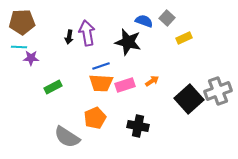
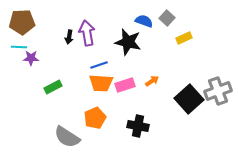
blue line: moved 2 px left, 1 px up
